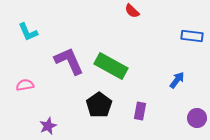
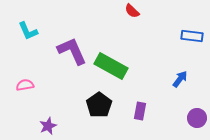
cyan L-shape: moved 1 px up
purple L-shape: moved 3 px right, 10 px up
blue arrow: moved 3 px right, 1 px up
